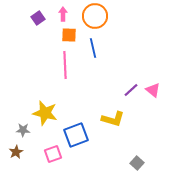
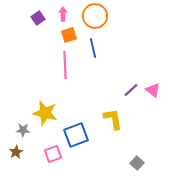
orange square: rotated 21 degrees counterclockwise
yellow L-shape: rotated 115 degrees counterclockwise
